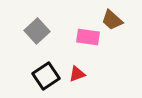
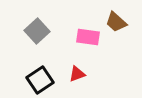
brown trapezoid: moved 4 px right, 2 px down
black square: moved 6 px left, 4 px down
